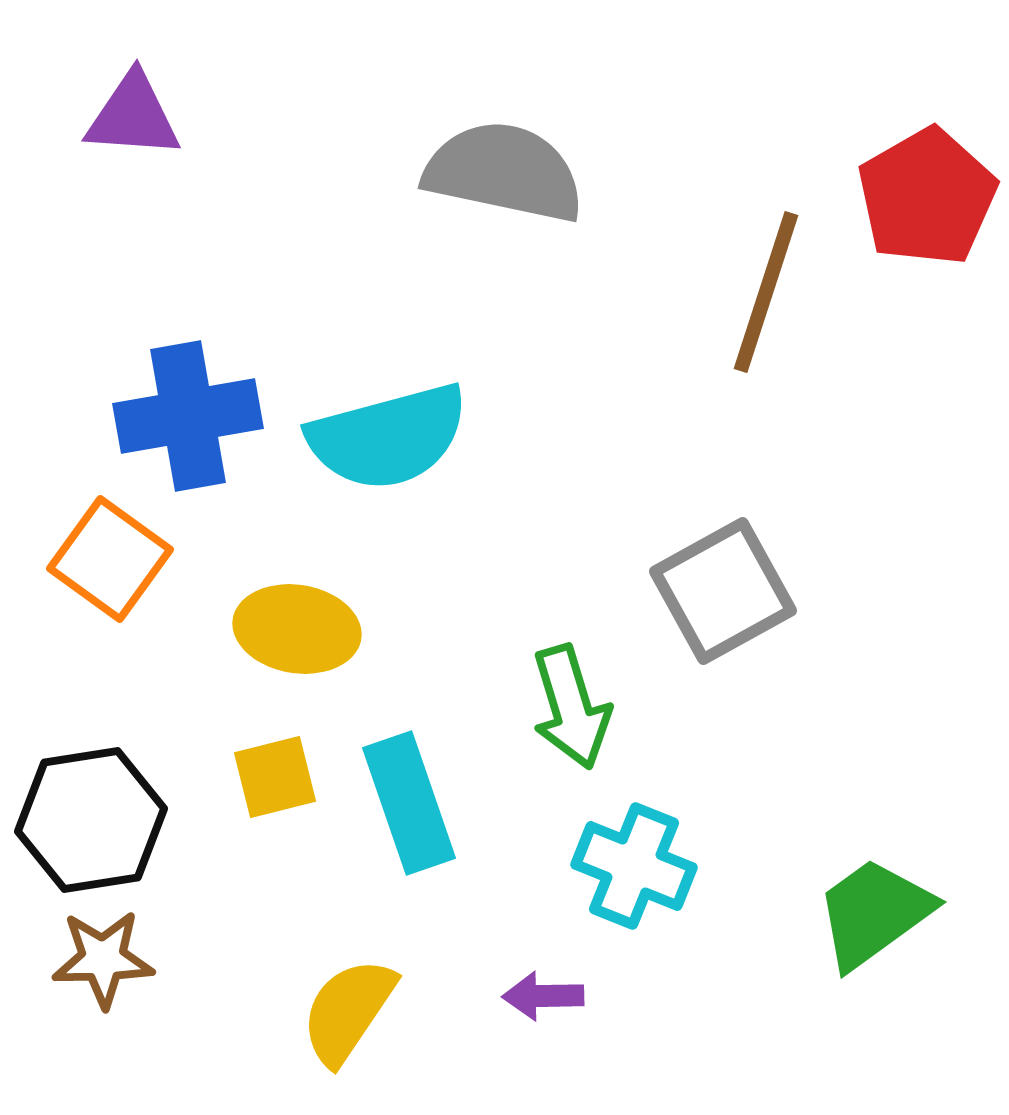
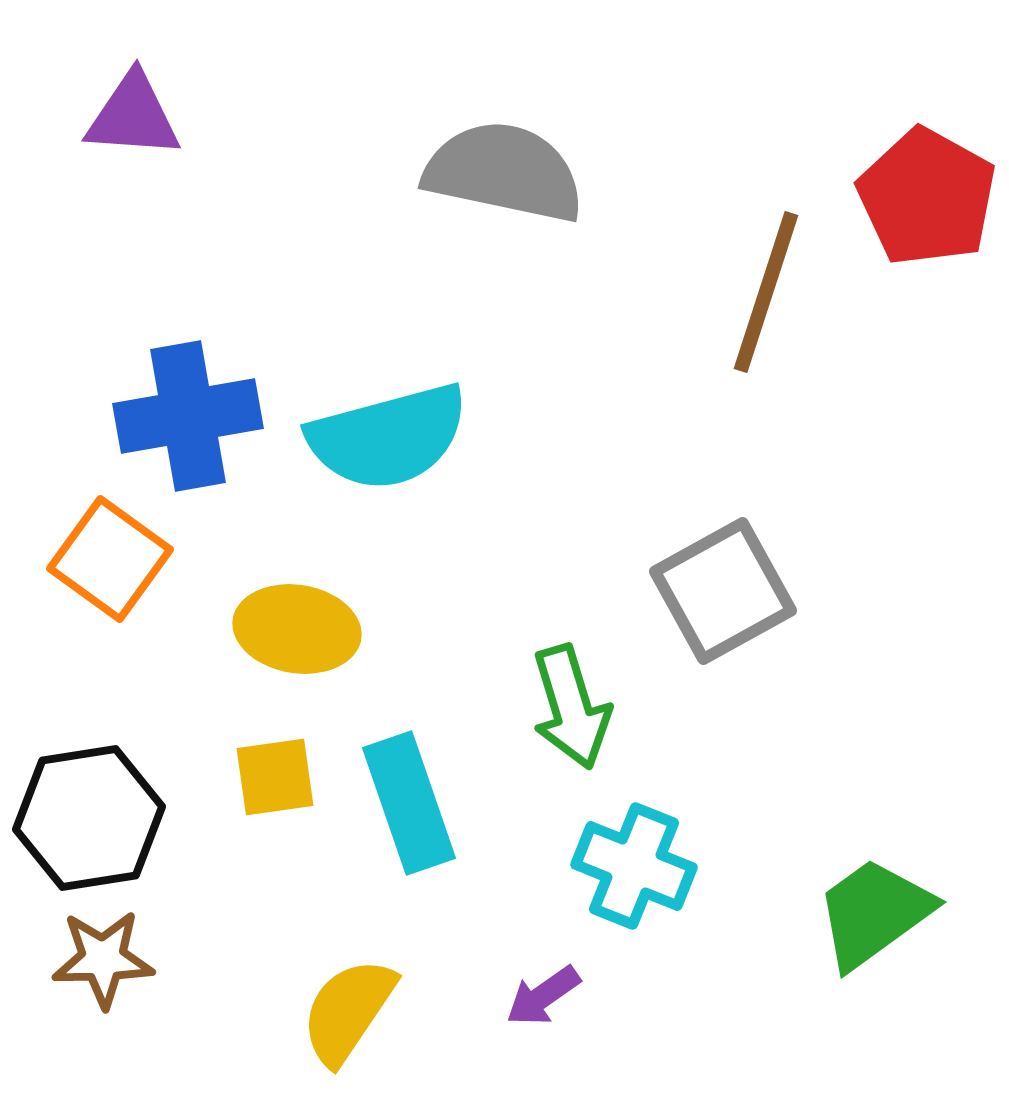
red pentagon: rotated 13 degrees counterclockwise
yellow square: rotated 6 degrees clockwise
black hexagon: moved 2 px left, 2 px up
purple arrow: rotated 34 degrees counterclockwise
